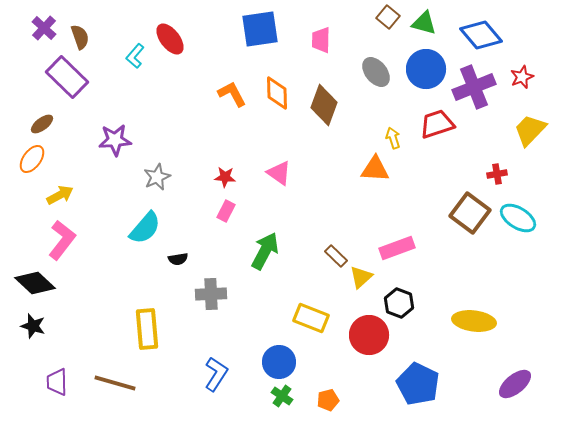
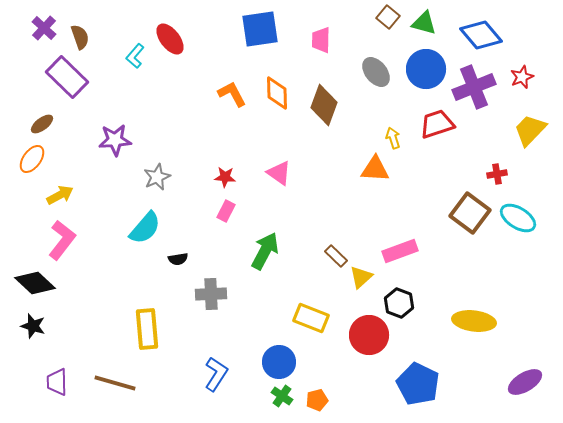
pink rectangle at (397, 248): moved 3 px right, 3 px down
purple ellipse at (515, 384): moved 10 px right, 2 px up; rotated 8 degrees clockwise
orange pentagon at (328, 400): moved 11 px left
